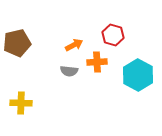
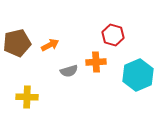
orange arrow: moved 24 px left
orange cross: moved 1 px left
gray semicircle: rotated 24 degrees counterclockwise
cyan hexagon: rotated 8 degrees clockwise
yellow cross: moved 6 px right, 6 px up
